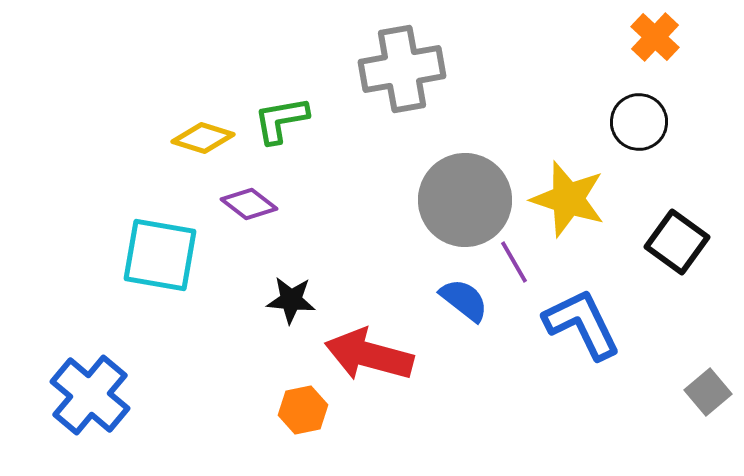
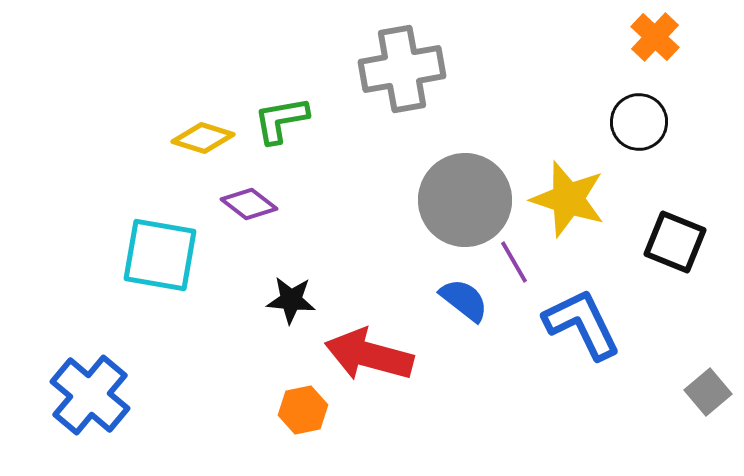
black square: moved 2 px left; rotated 14 degrees counterclockwise
